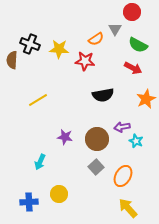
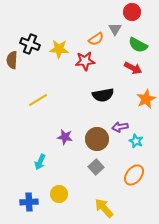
red star: rotated 12 degrees counterclockwise
purple arrow: moved 2 px left
orange ellipse: moved 11 px right, 1 px up; rotated 10 degrees clockwise
yellow arrow: moved 24 px left
